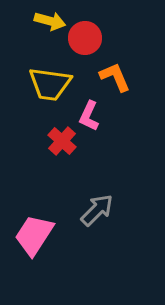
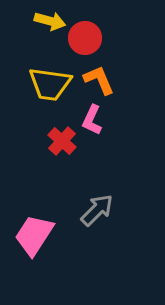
orange L-shape: moved 16 px left, 3 px down
pink L-shape: moved 3 px right, 4 px down
